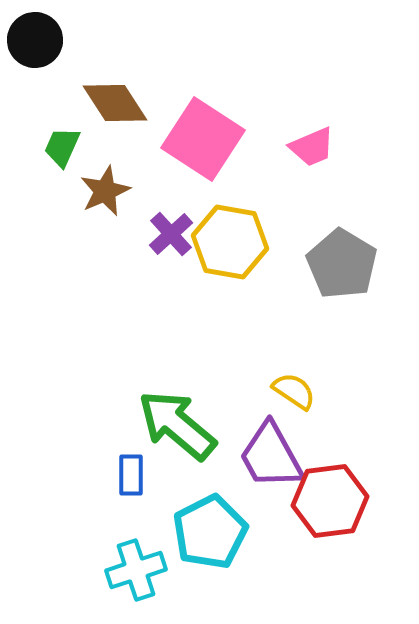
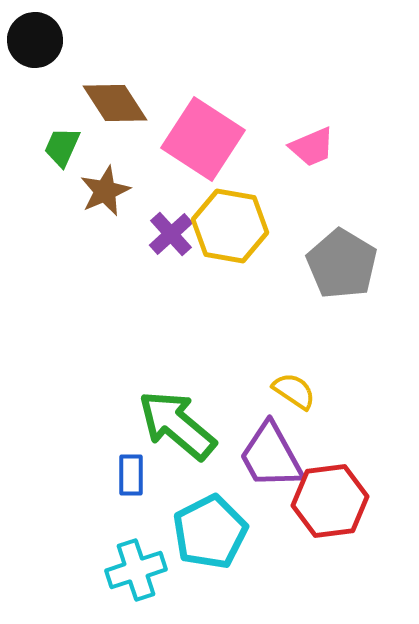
yellow hexagon: moved 16 px up
